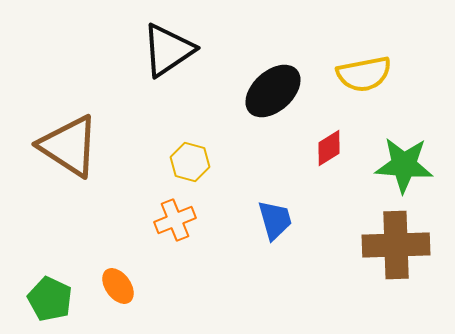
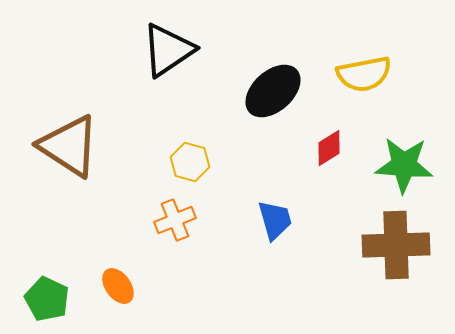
green pentagon: moved 3 px left
